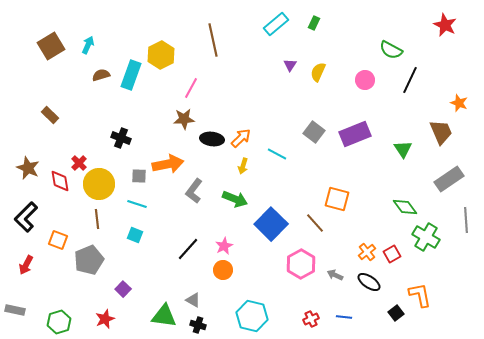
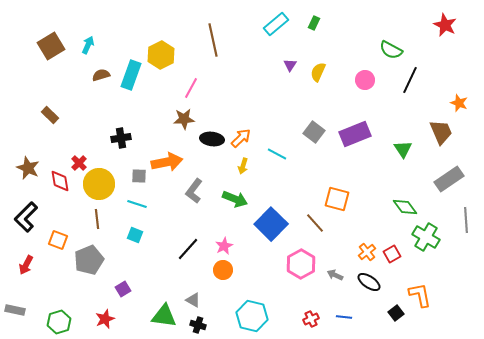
black cross at (121, 138): rotated 30 degrees counterclockwise
orange arrow at (168, 164): moved 1 px left, 2 px up
purple square at (123, 289): rotated 14 degrees clockwise
